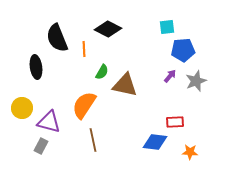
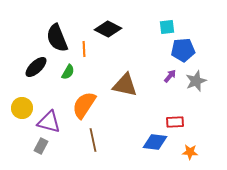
black ellipse: rotated 55 degrees clockwise
green semicircle: moved 34 px left
